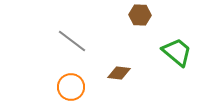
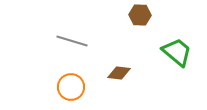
gray line: rotated 20 degrees counterclockwise
